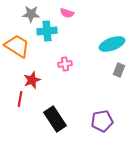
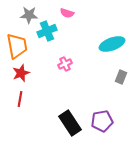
gray star: moved 2 px left, 1 px down
cyan cross: rotated 18 degrees counterclockwise
orange trapezoid: rotated 48 degrees clockwise
pink cross: rotated 16 degrees counterclockwise
gray rectangle: moved 2 px right, 7 px down
red star: moved 11 px left, 7 px up
black rectangle: moved 15 px right, 4 px down
